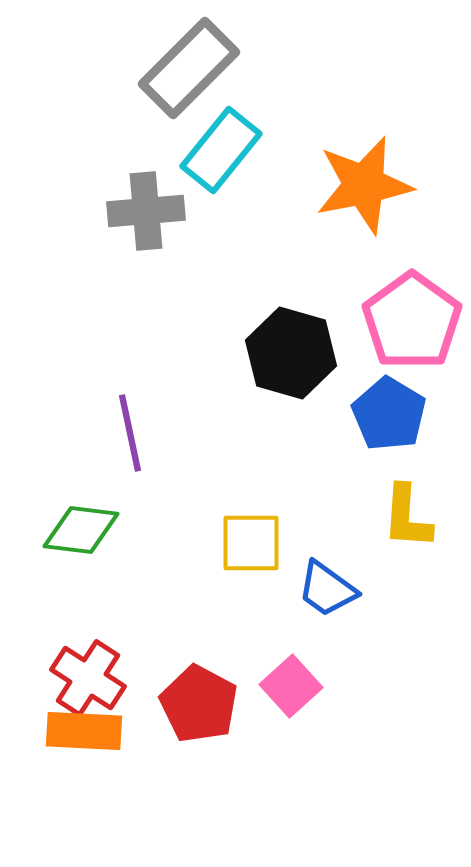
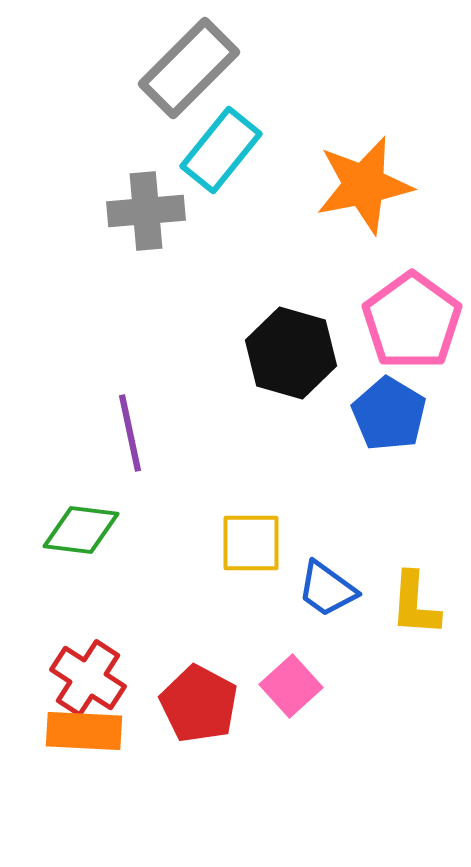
yellow L-shape: moved 8 px right, 87 px down
